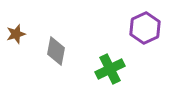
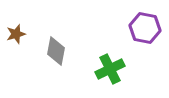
purple hexagon: rotated 24 degrees counterclockwise
